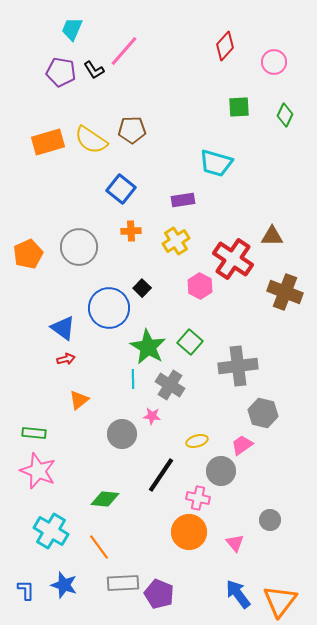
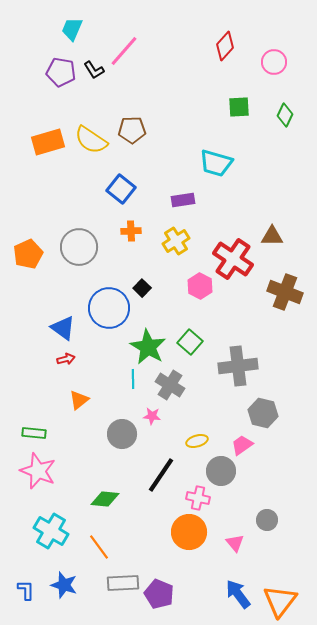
gray circle at (270, 520): moved 3 px left
